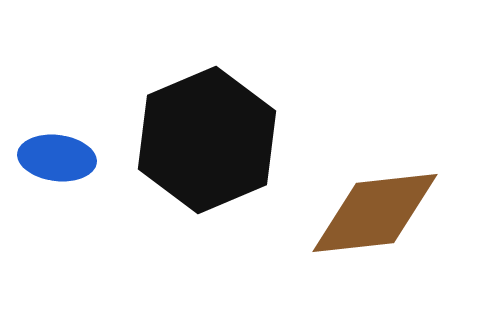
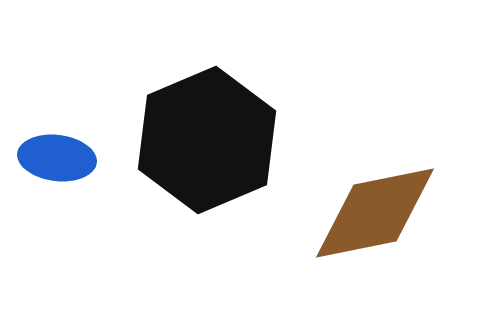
brown diamond: rotated 5 degrees counterclockwise
